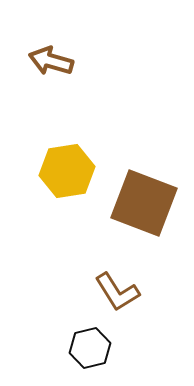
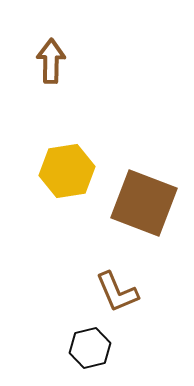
brown arrow: rotated 75 degrees clockwise
brown L-shape: rotated 9 degrees clockwise
